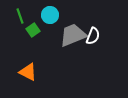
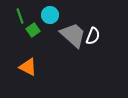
gray trapezoid: rotated 64 degrees clockwise
orange triangle: moved 5 px up
